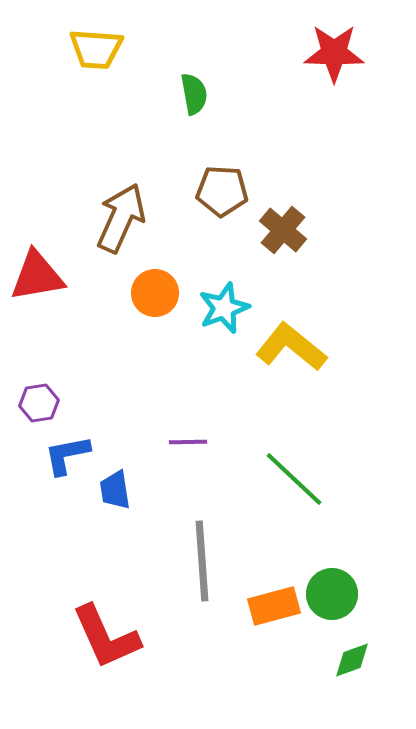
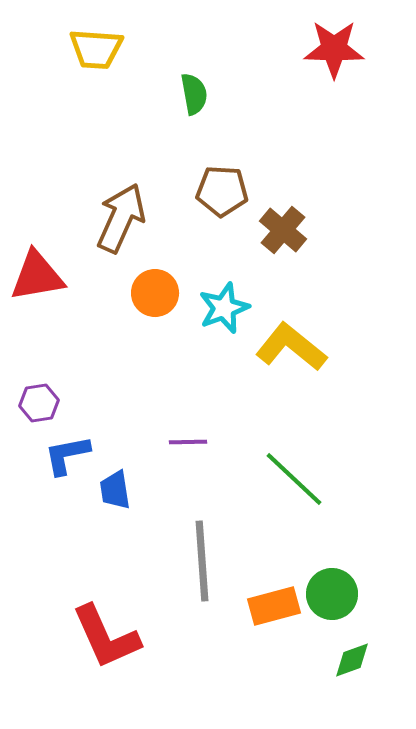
red star: moved 4 px up
